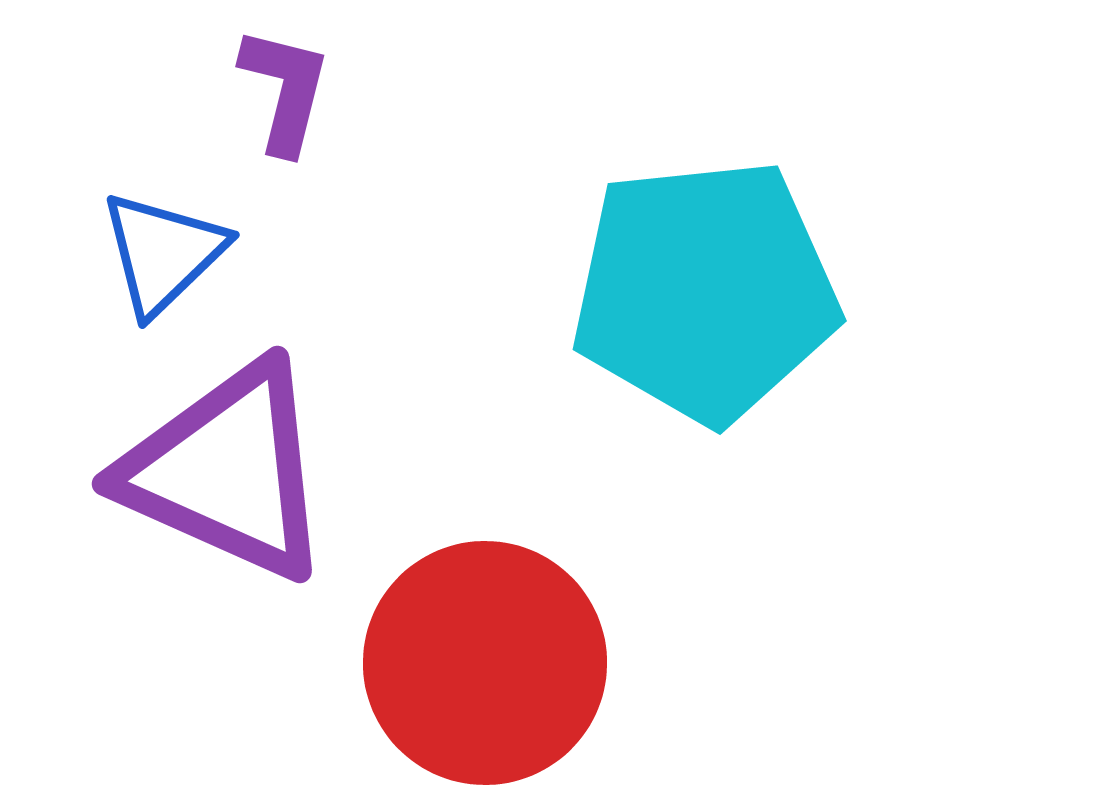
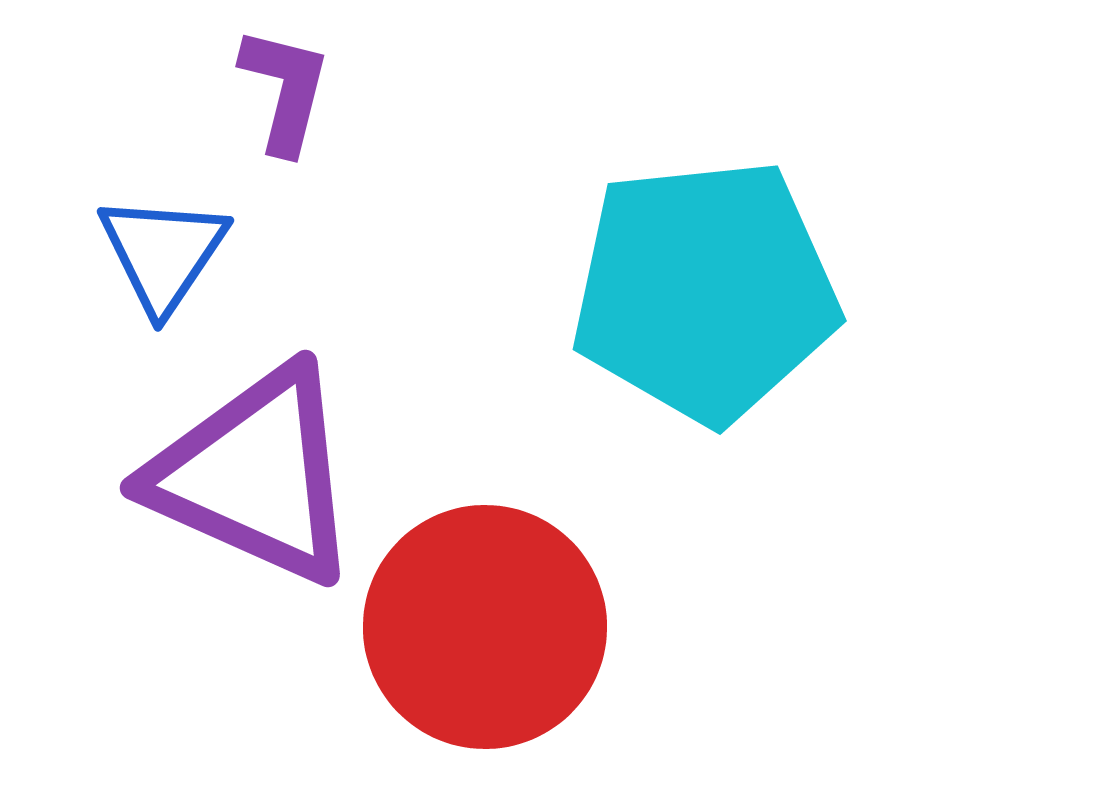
blue triangle: rotated 12 degrees counterclockwise
purple triangle: moved 28 px right, 4 px down
red circle: moved 36 px up
